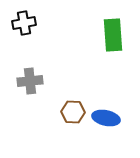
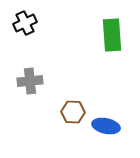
black cross: moved 1 px right; rotated 15 degrees counterclockwise
green rectangle: moved 1 px left
blue ellipse: moved 8 px down
